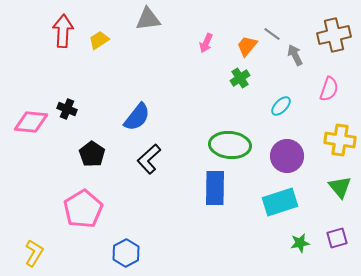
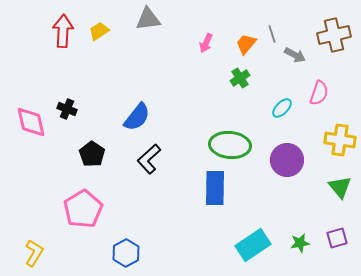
gray line: rotated 36 degrees clockwise
yellow trapezoid: moved 9 px up
orange trapezoid: moved 1 px left, 2 px up
gray arrow: rotated 145 degrees clockwise
pink semicircle: moved 10 px left, 4 px down
cyan ellipse: moved 1 px right, 2 px down
pink diamond: rotated 72 degrees clockwise
purple circle: moved 4 px down
cyan rectangle: moved 27 px left, 43 px down; rotated 16 degrees counterclockwise
